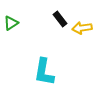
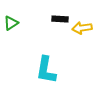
black rectangle: rotated 49 degrees counterclockwise
cyan L-shape: moved 2 px right, 2 px up
